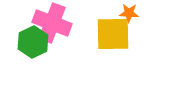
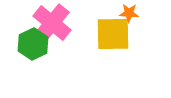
pink cross: rotated 18 degrees clockwise
green hexagon: moved 2 px down
